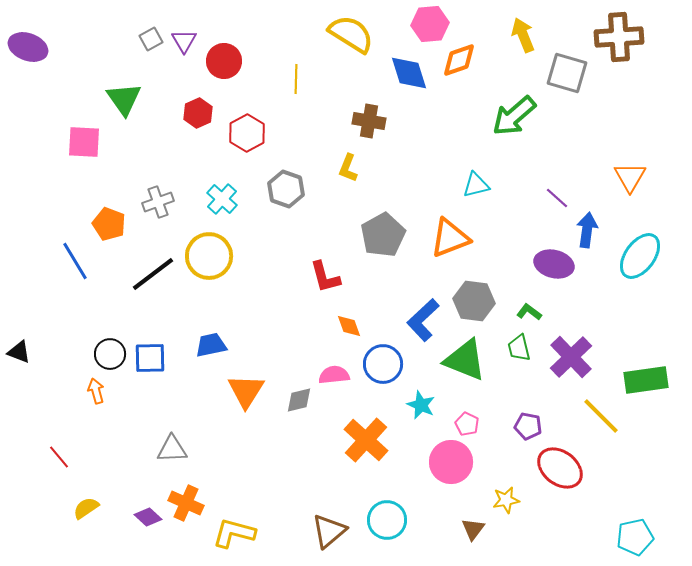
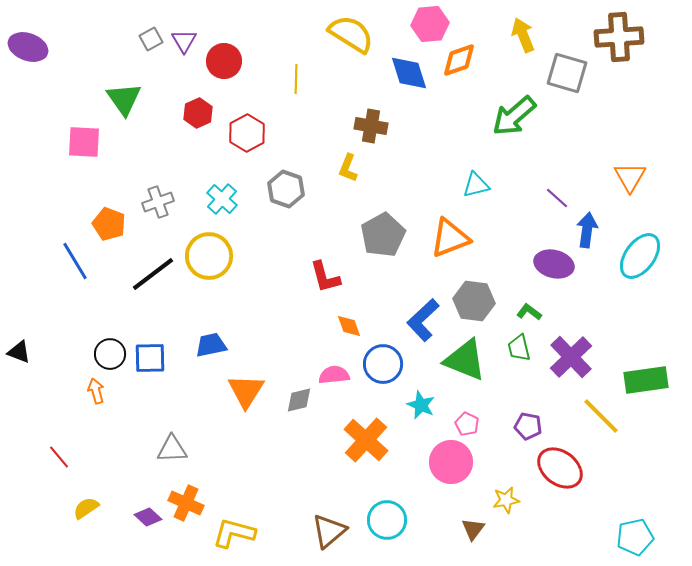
brown cross at (369, 121): moved 2 px right, 5 px down
